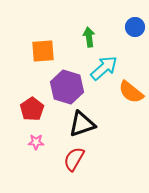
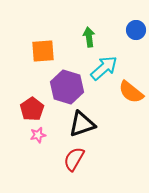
blue circle: moved 1 px right, 3 px down
pink star: moved 2 px right, 7 px up; rotated 14 degrees counterclockwise
